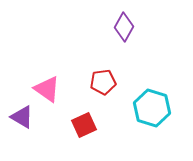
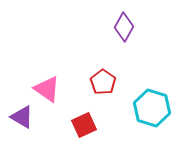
red pentagon: rotated 30 degrees counterclockwise
